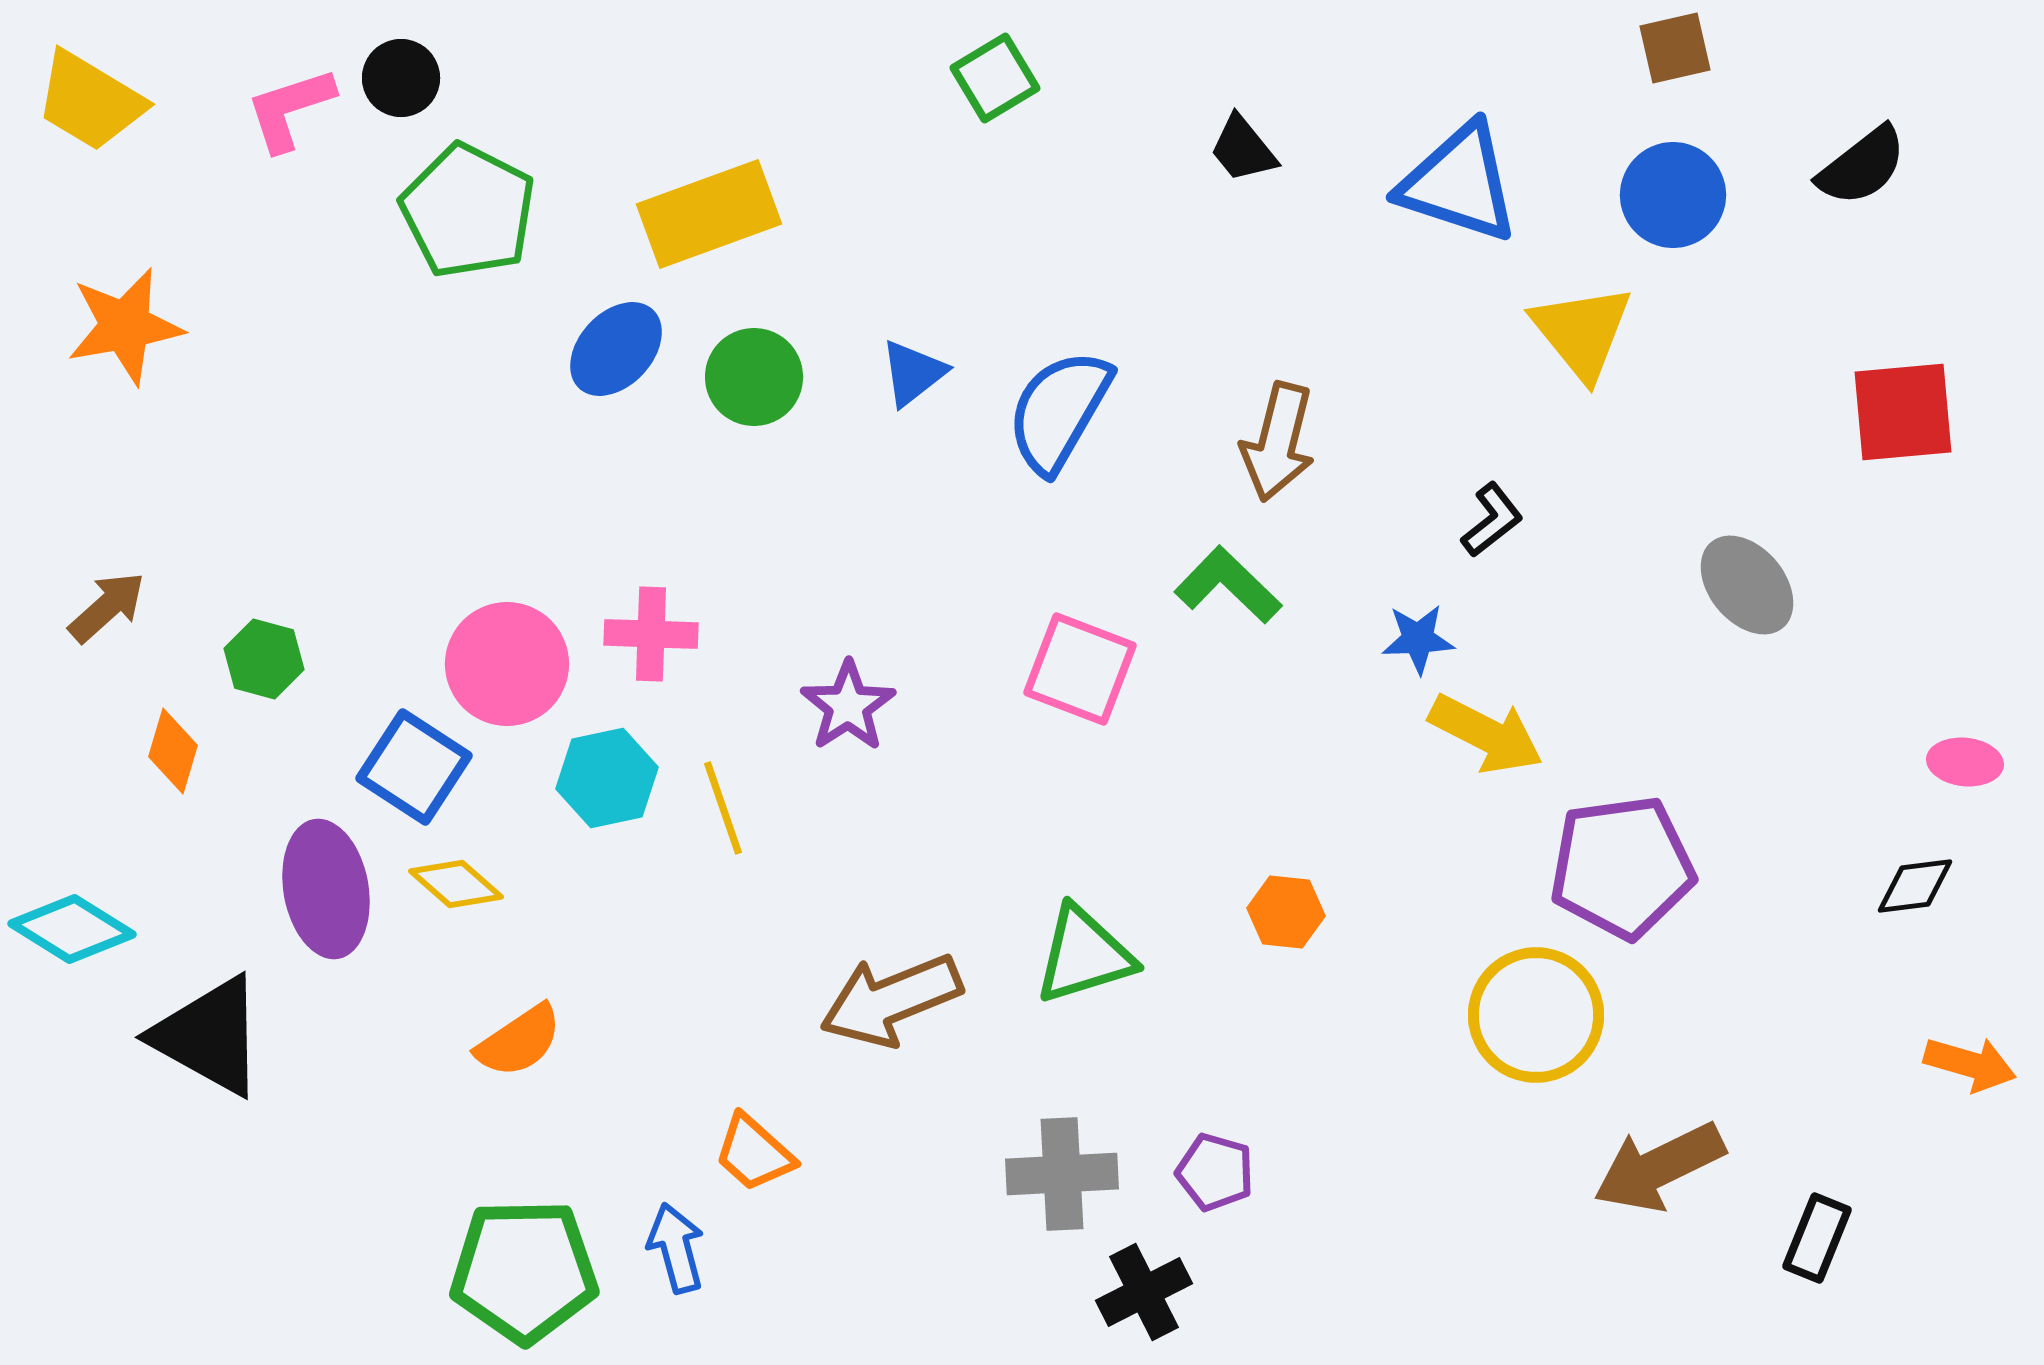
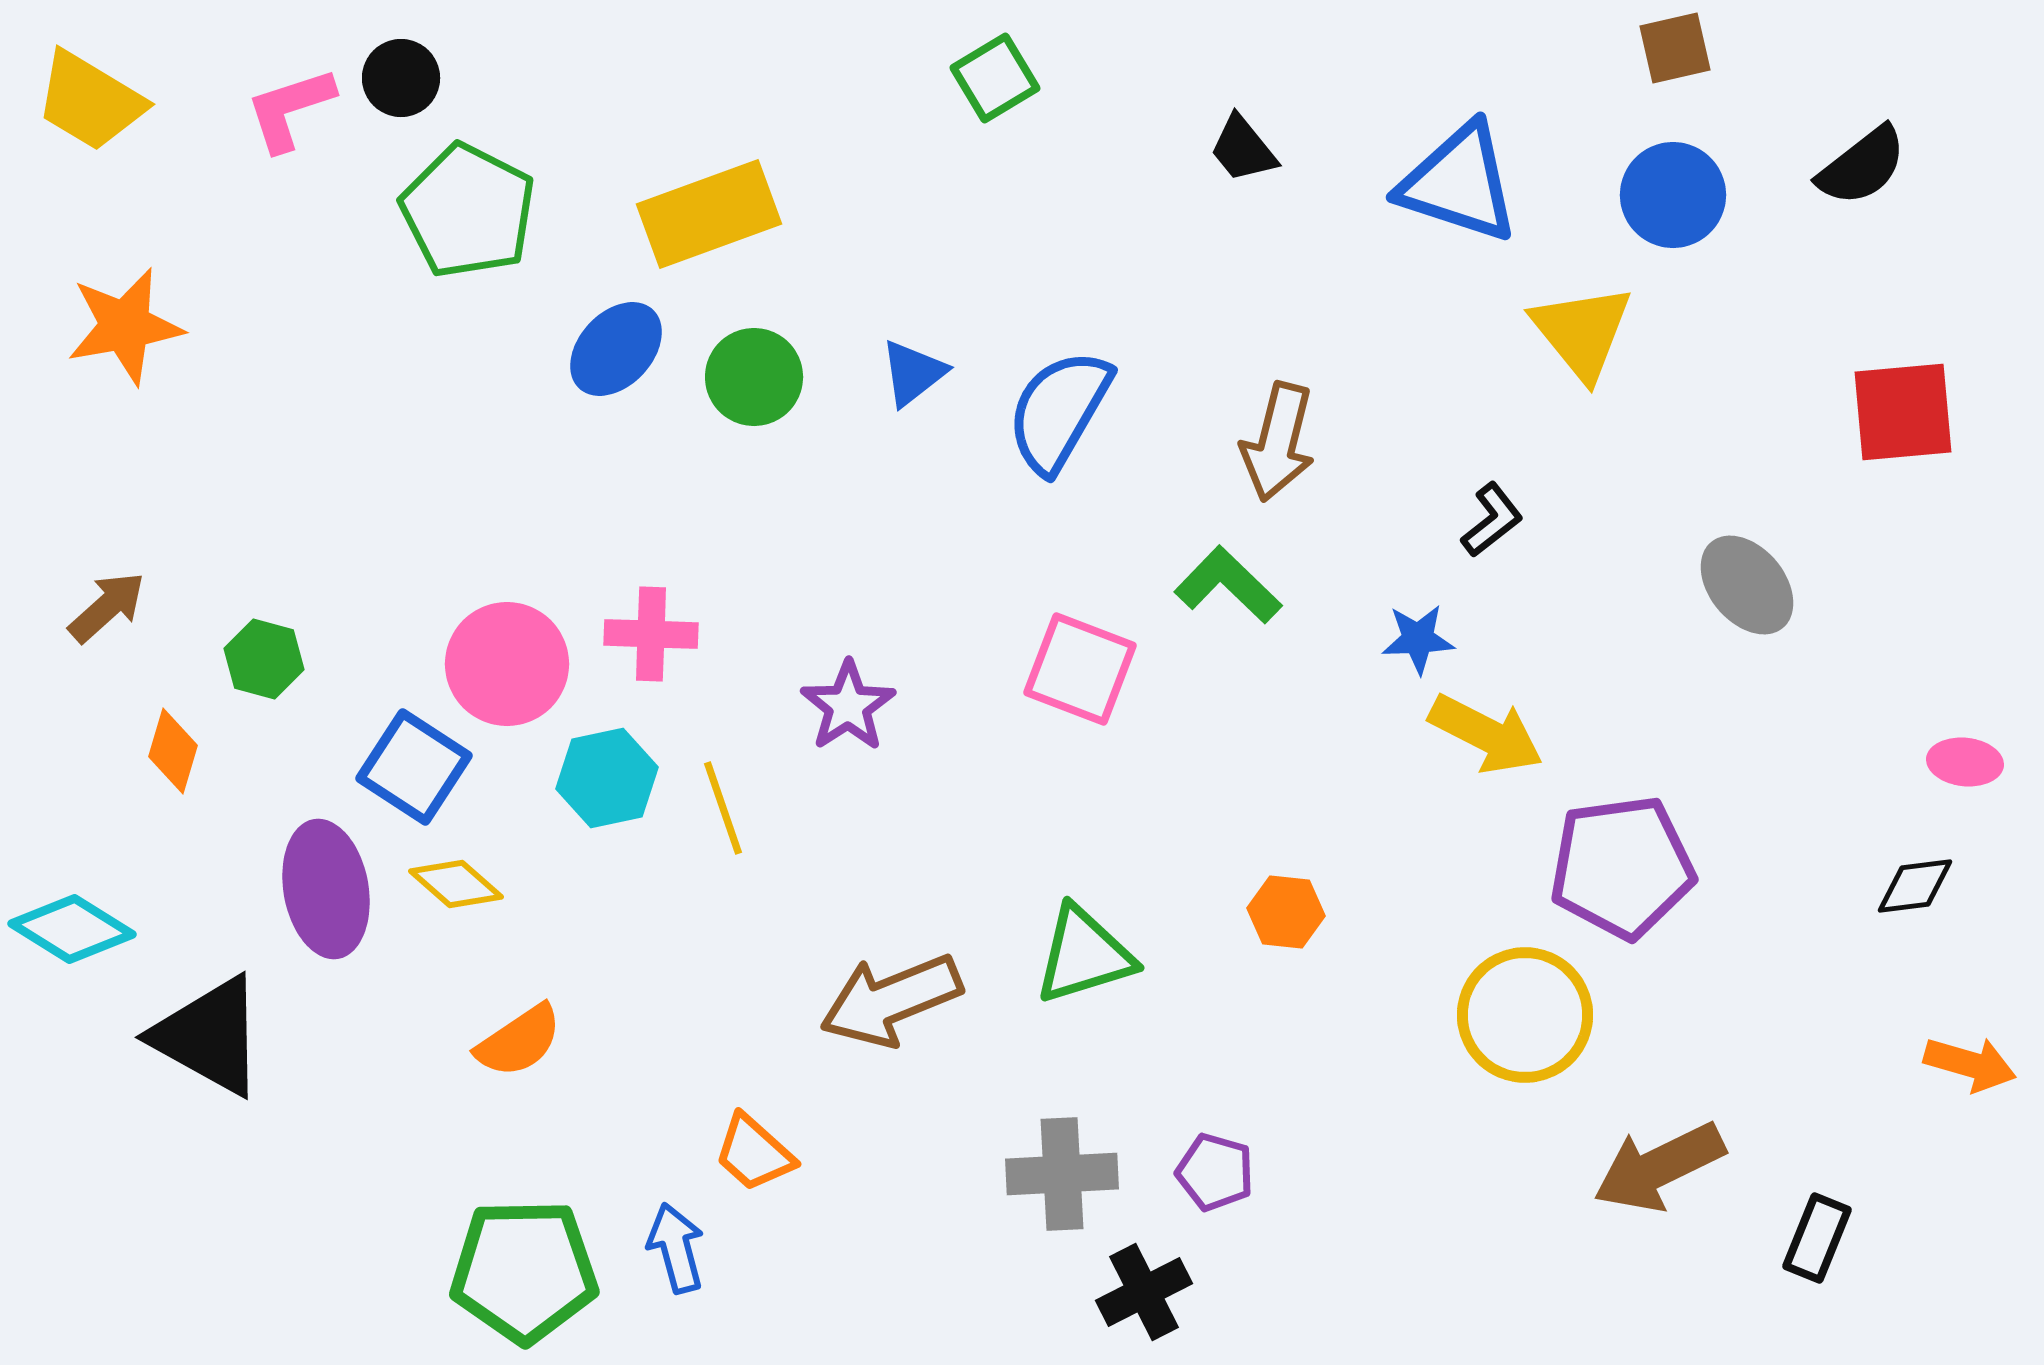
yellow circle at (1536, 1015): moved 11 px left
